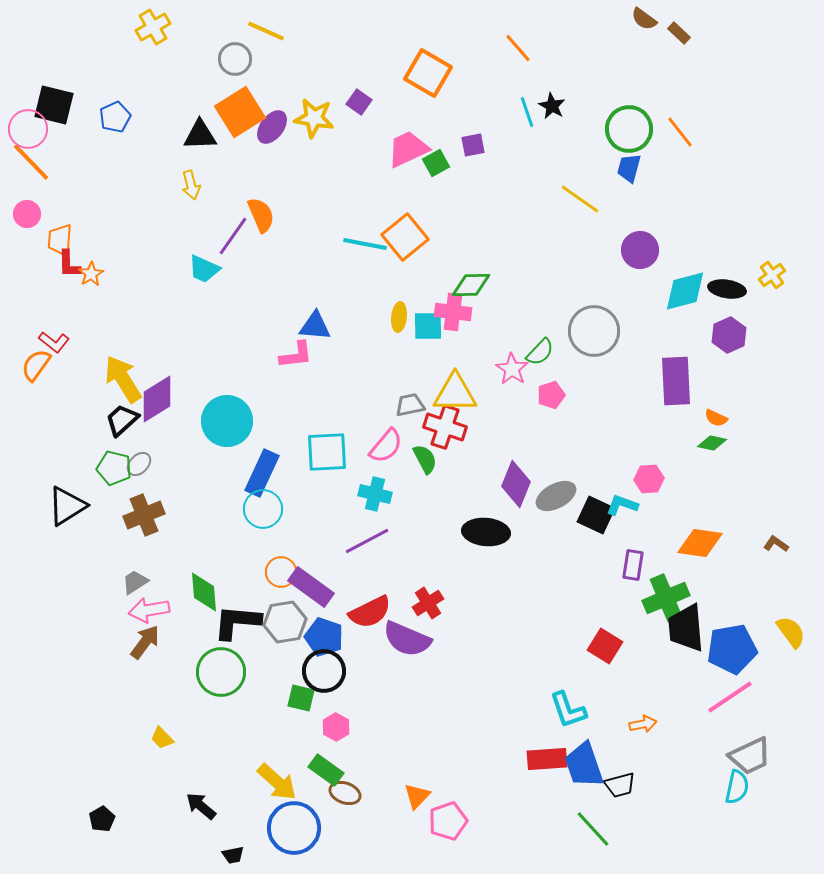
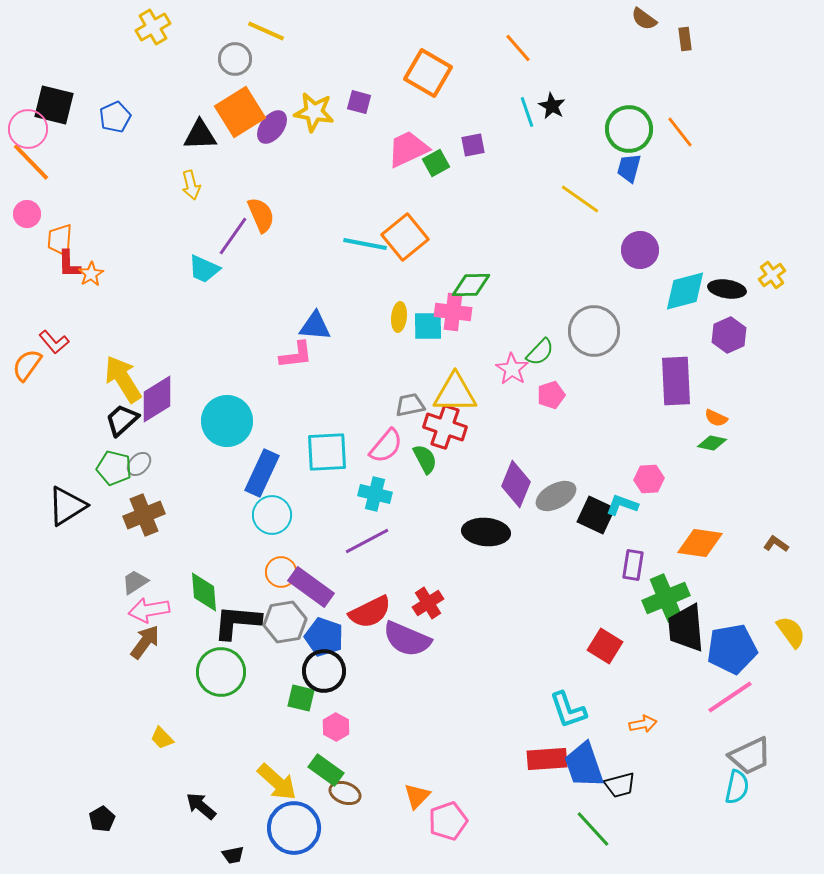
brown rectangle at (679, 33): moved 6 px right, 6 px down; rotated 40 degrees clockwise
purple square at (359, 102): rotated 20 degrees counterclockwise
yellow star at (314, 118): moved 6 px up
red L-shape at (54, 342): rotated 12 degrees clockwise
orange semicircle at (36, 365): moved 9 px left
cyan circle at (263, 509): moved 9 px right, 6 px down
